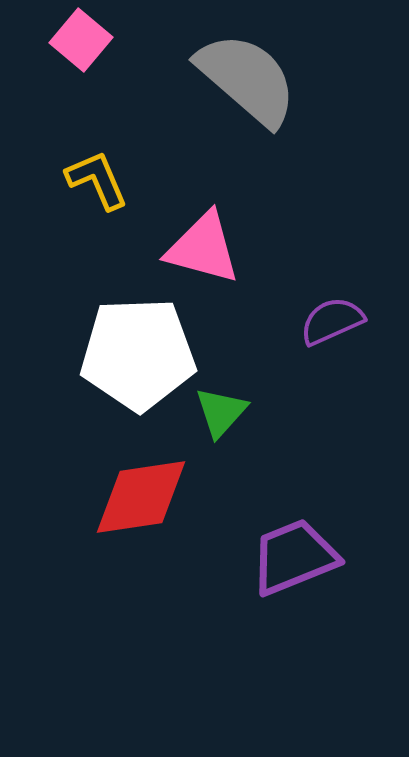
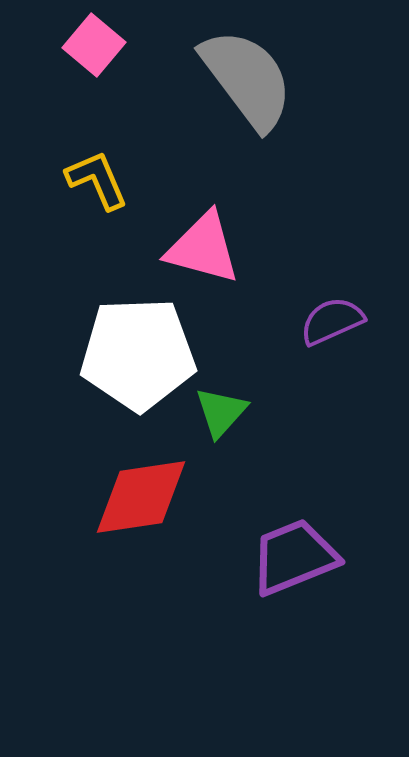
pink square: moved 13 px right, 5 px down
gray semicircle: rotated 12 degrees clockwise
